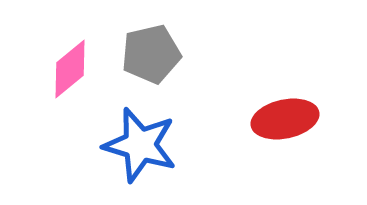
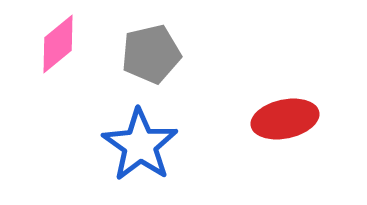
pink diamond: moved 12 px left, 25 px up
blue star: rotated 18 degrees clockwise
